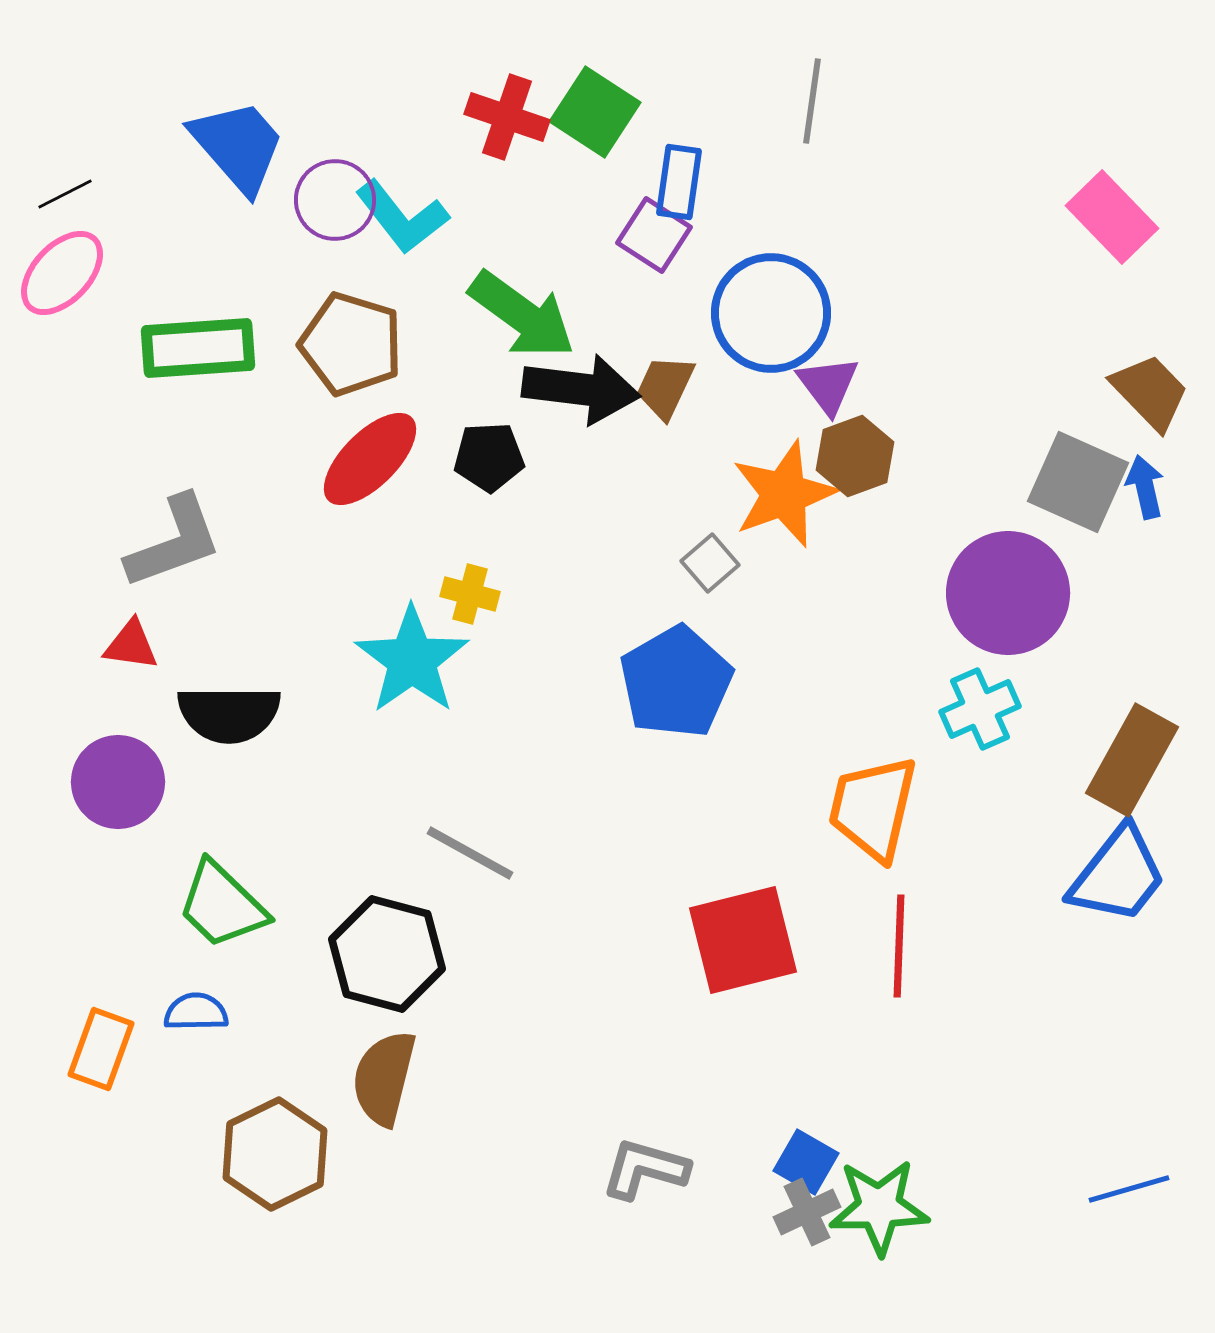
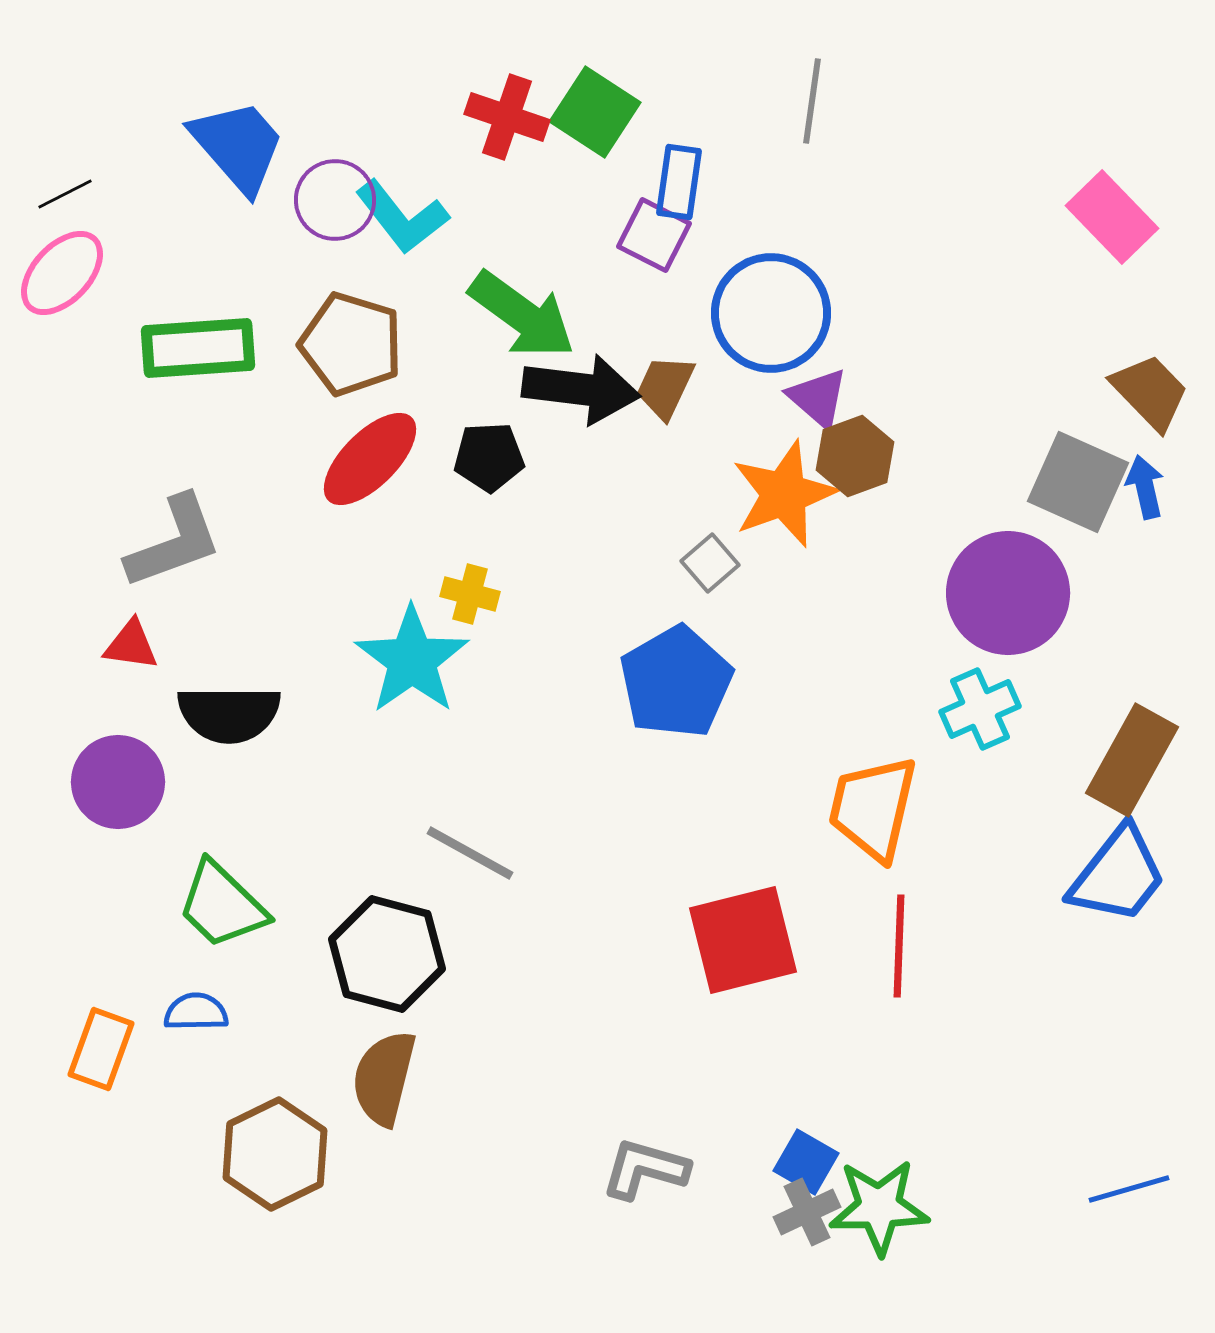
purple square at (654, 235): rotated 6 degrees counterclockwise
purple triangle at (828, 385): moved 10 px left, 13 px down; rotated 12 degrees counterclockwise
